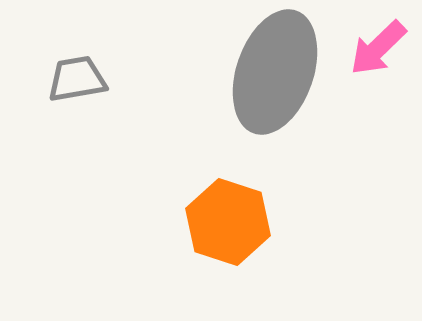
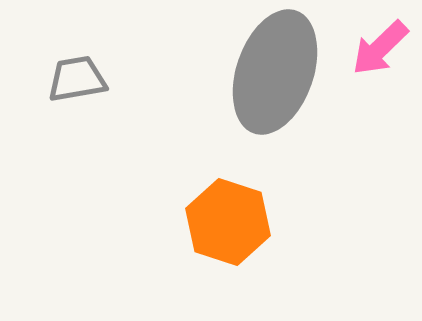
pink arrow: moved 2 px right
